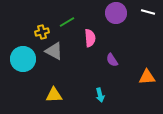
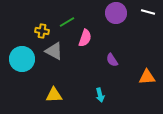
yellow cross: moved 1 px up; rotated 24 degrees clockwise
pink semicircle: moved 5 px left; rotated 24 degrees clockwise
cyan circle: moved 1 px left
